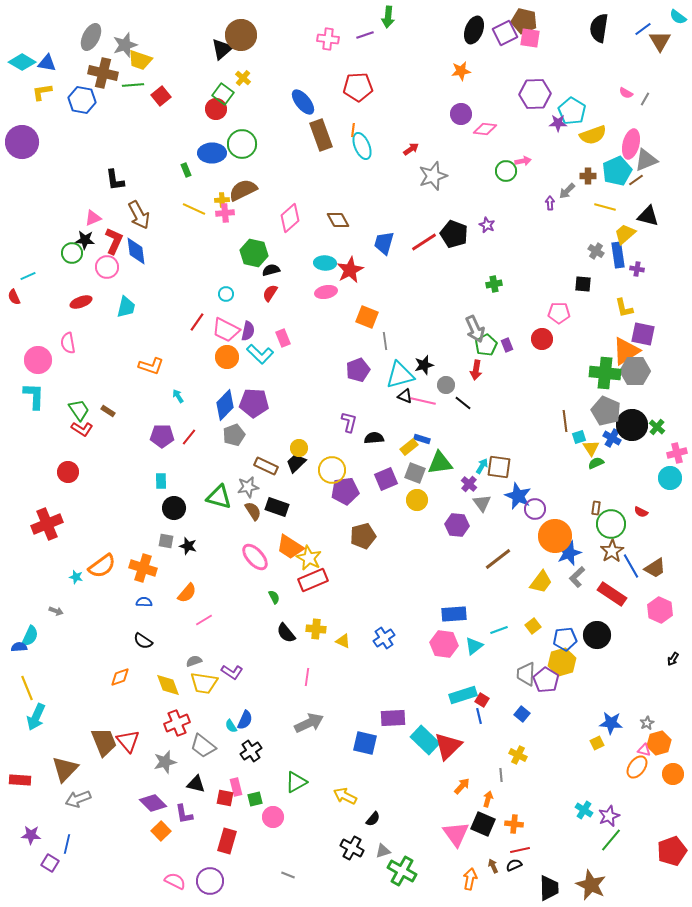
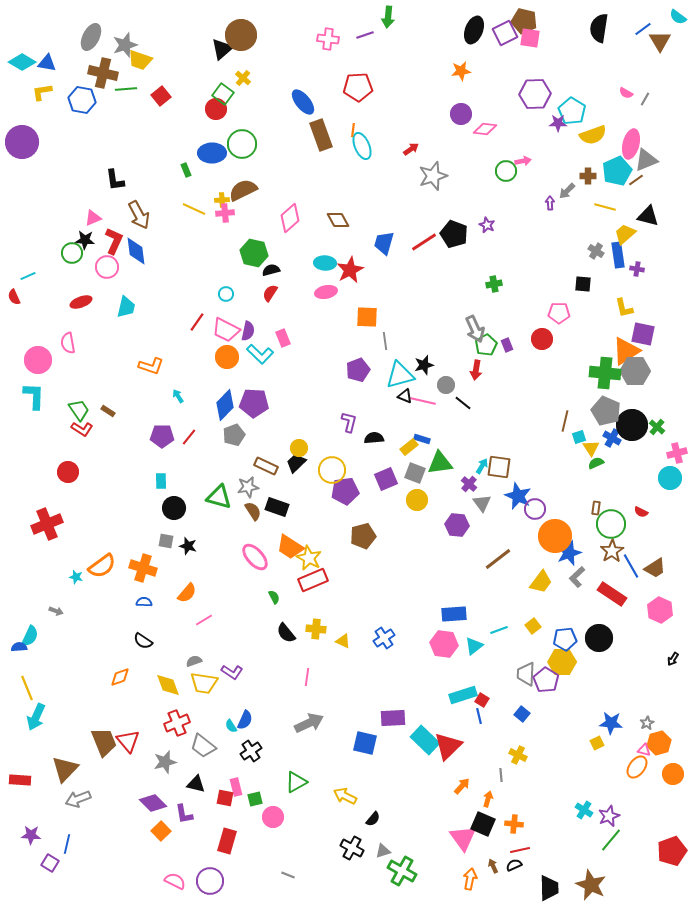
green line at (133, 85): moved 7 px left, 4 px down
orange square at (367, 317): rotated 20 degrees counterclockwise
brown line at (565, 421): rotated 20 degrees clockwise
black circle at (597, 635): moved 2 px right, 3 px down
yellow hexagon at (562, 662): rotated 16 degrees clockwise
pink triangle at (456, 834): moved 7 px right, 4 px down
